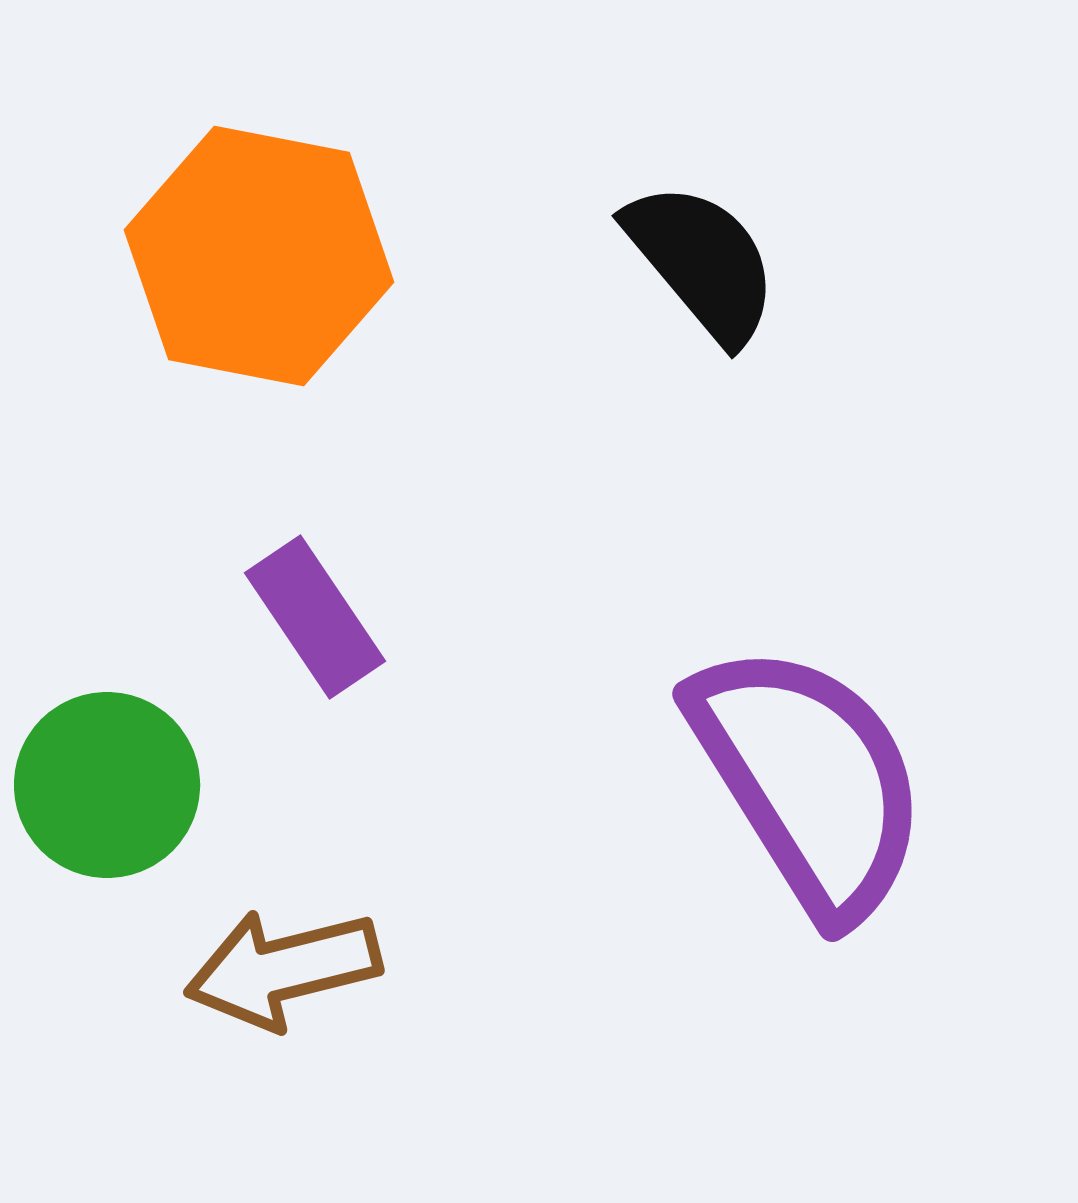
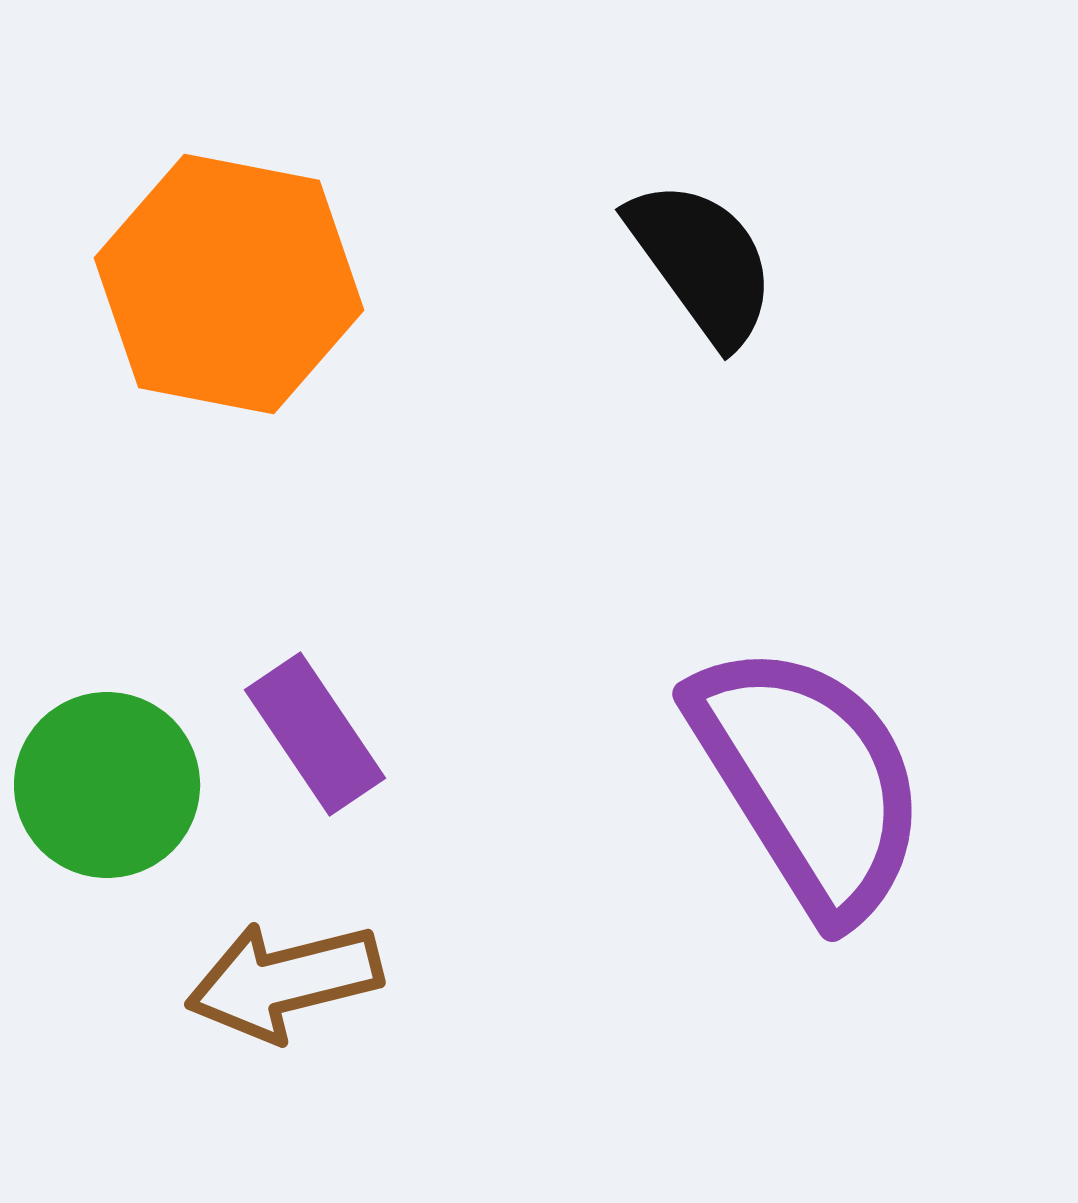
orange hexagon: moved 30 px left, 28 px down
black semicircle: rotated 4 degrees clockwise
purple rectangle: moved 117 px down
brown arrow: moved 1 px right, 12 px down
